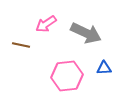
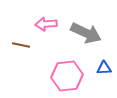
pink arrow: rotated 30 degrees clockwise
